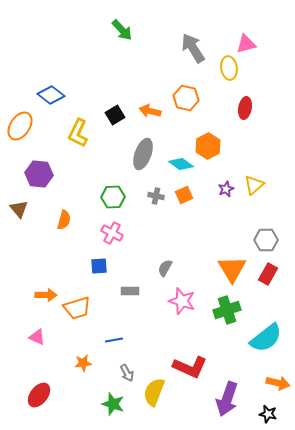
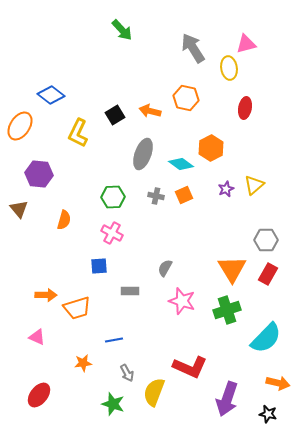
orange hexagon at (208, 146): moved 3 px right, 2 px down
cyan semicircle at (266, 338): rotated 8 degrees counterclockwise
